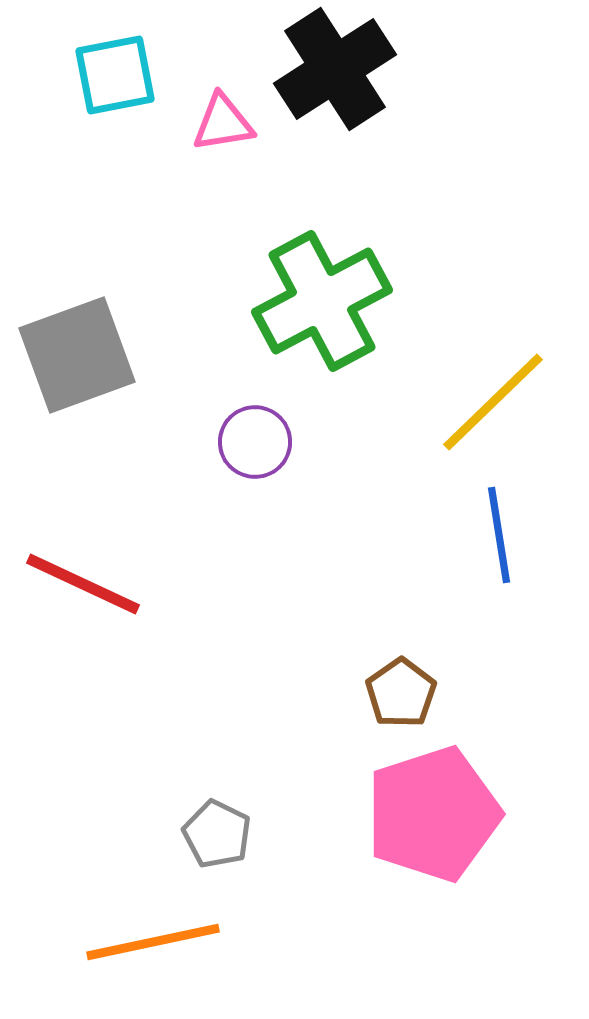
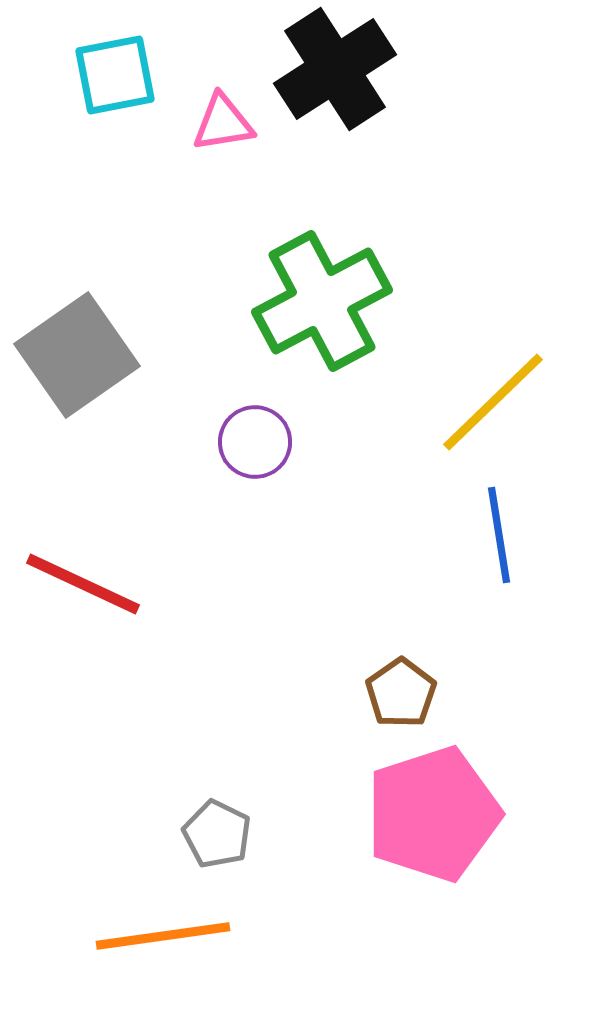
gray square: rotated 15 degrees counterclockwise
orange line: moved 10 px right, 6 px up; rotated 4 degrees clockwise
